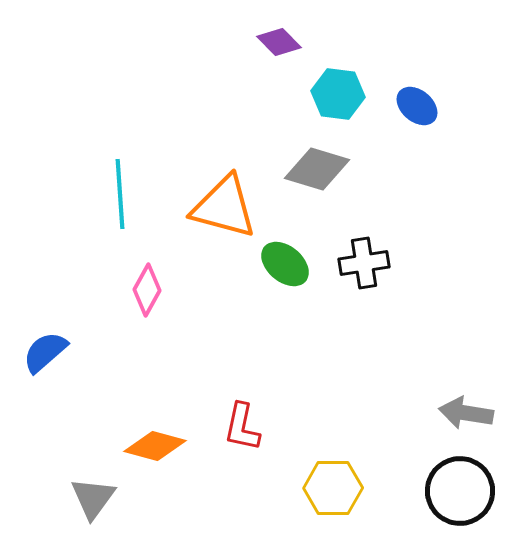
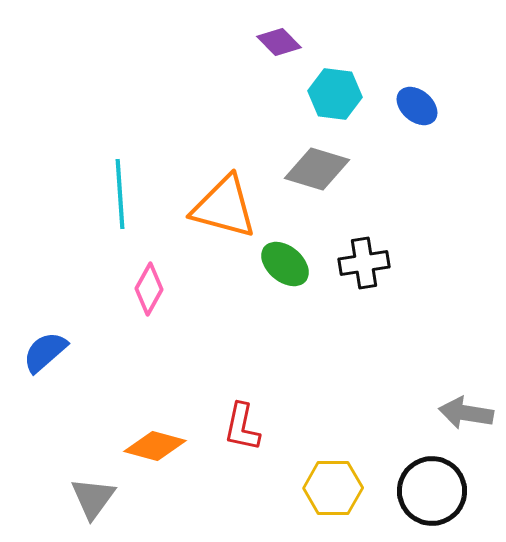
cyan hexagon: moved 3 px left
pink diamond: moved 2 px right, 1 px up
black circle: moved 28 px left
